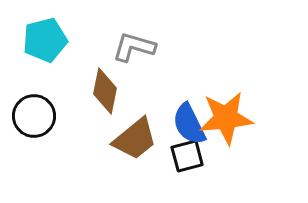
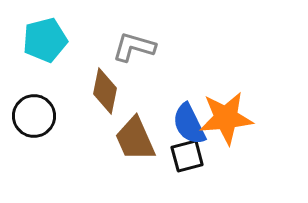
brown trapezoid: rotated 105 degrees clockwise
